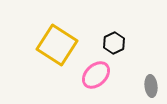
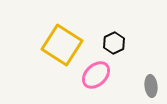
yellow square: moved 5 px right
